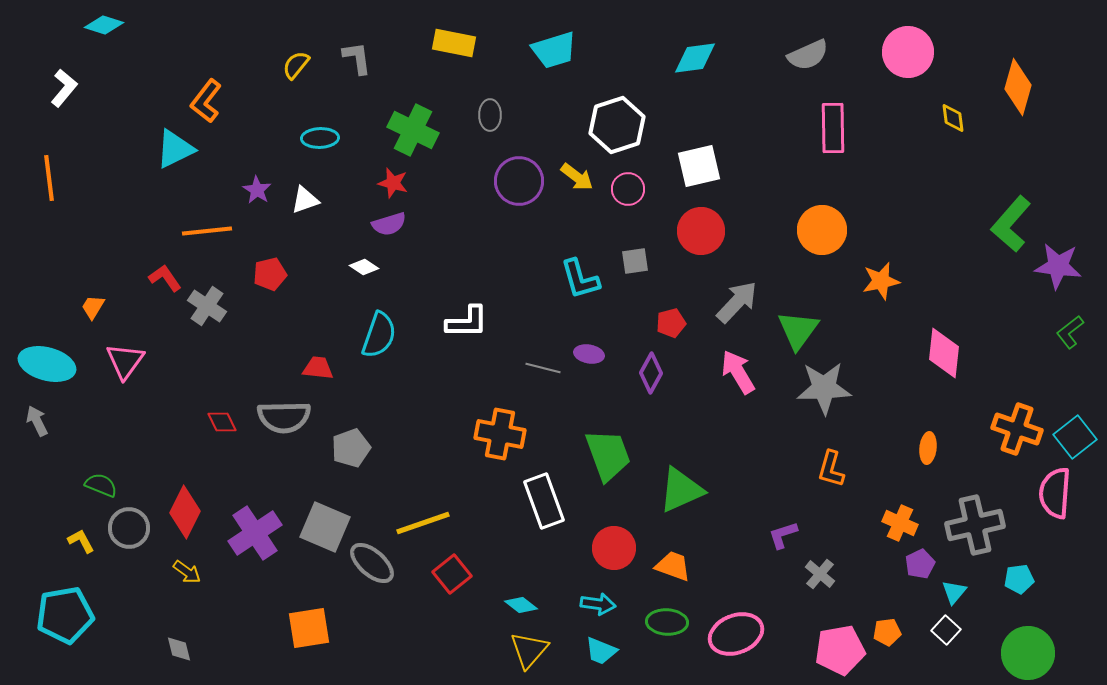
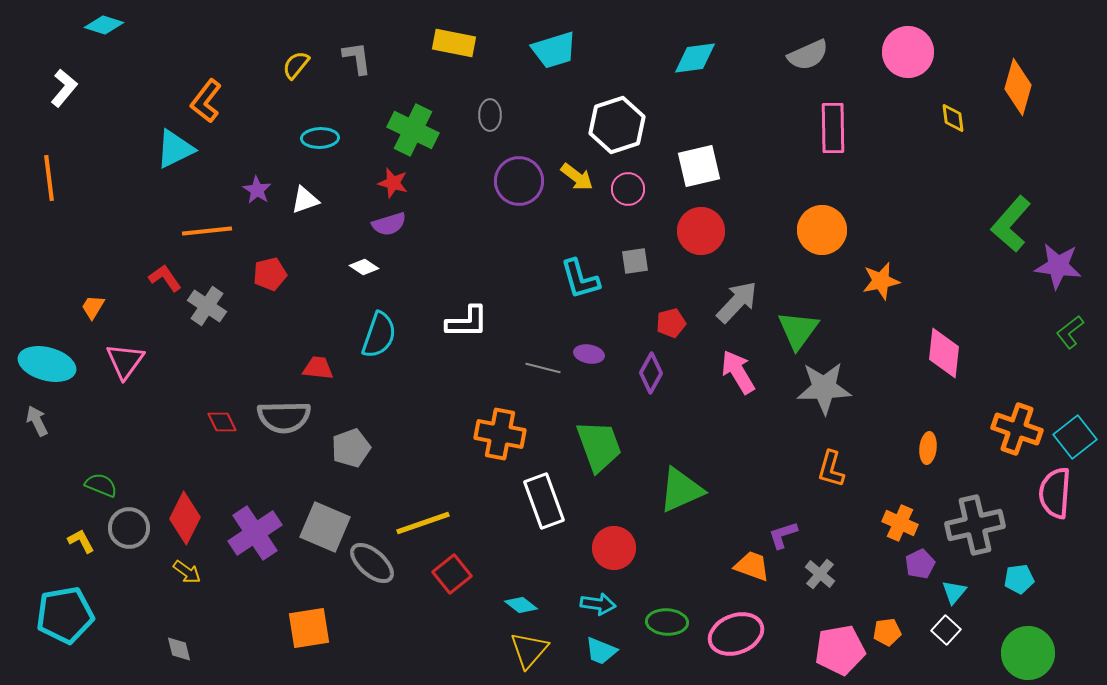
green trapezoid at (608, 455): moved 9 px left, 9 px up
red diamond at (185, 512): moved 6 px down
orange trapezoid at (673, 566): moved 79 px right
